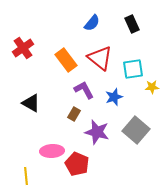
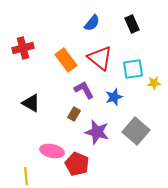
red cross: rotated 20 degrees clockwise
yellow star: moved 2 px right, 4 px up
gray square: moved 1 px down
pink ellipse: rotated 15 degrees clockwise
